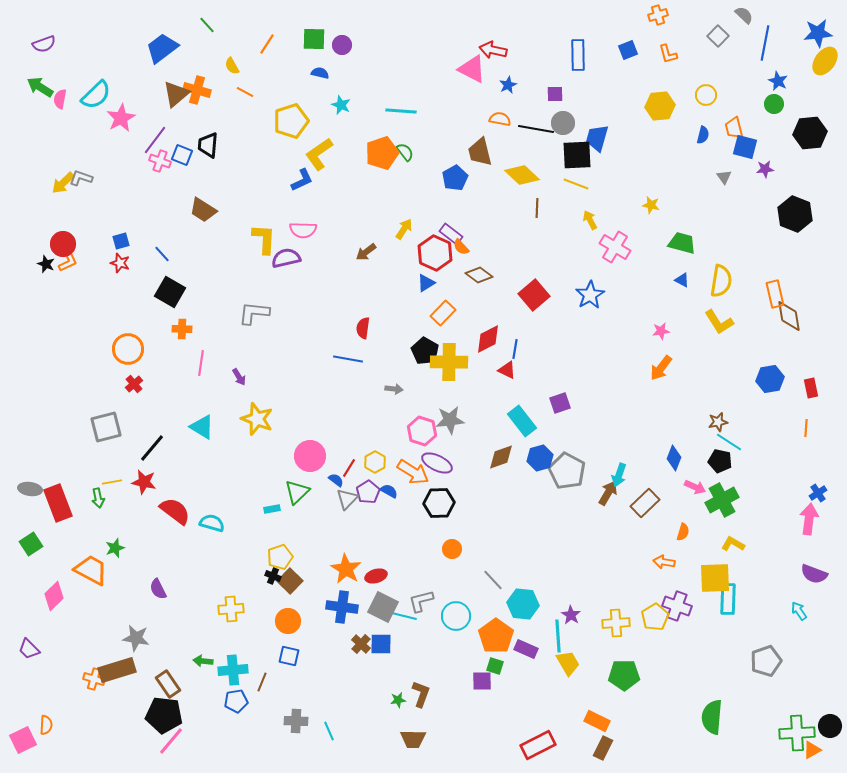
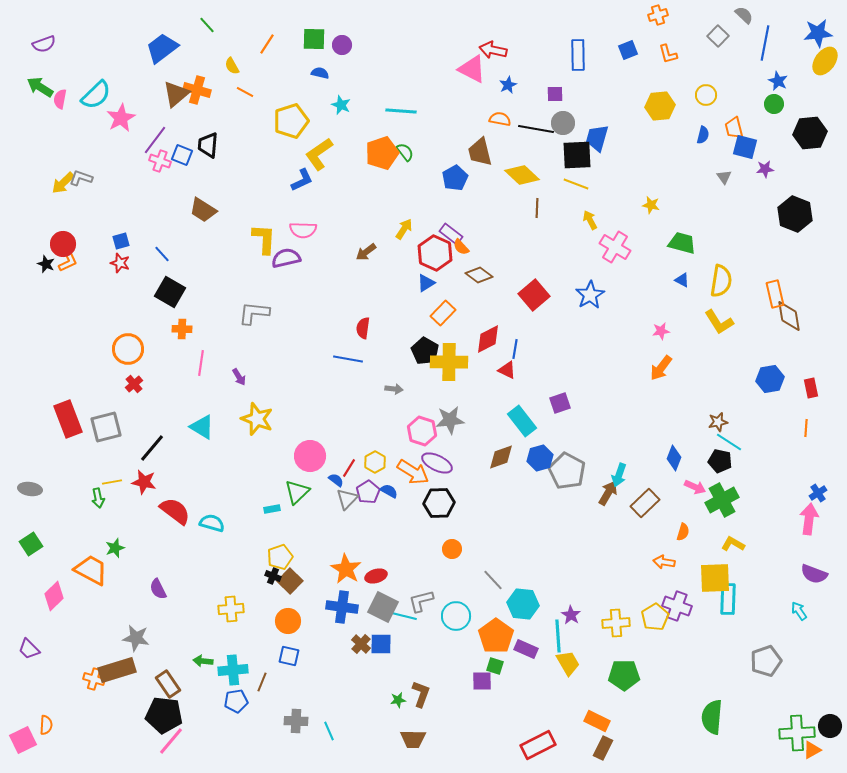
red rectangle at (58, 503): moved 10 px right, 84 px up
